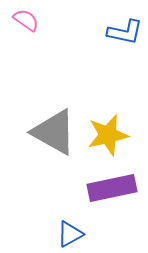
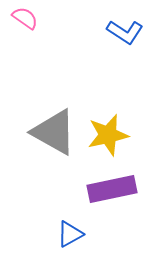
pink semicircle: moved 1 px left, 2 px up
blue L-shape: rotated 21 degrees clockwise
purple rectangle: moved 1 px down
